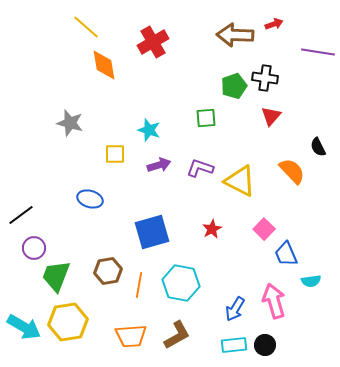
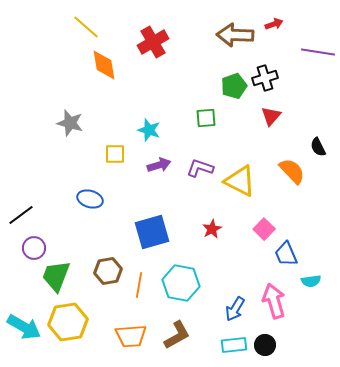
black cross: rotated 25 degrees counterclockwise
